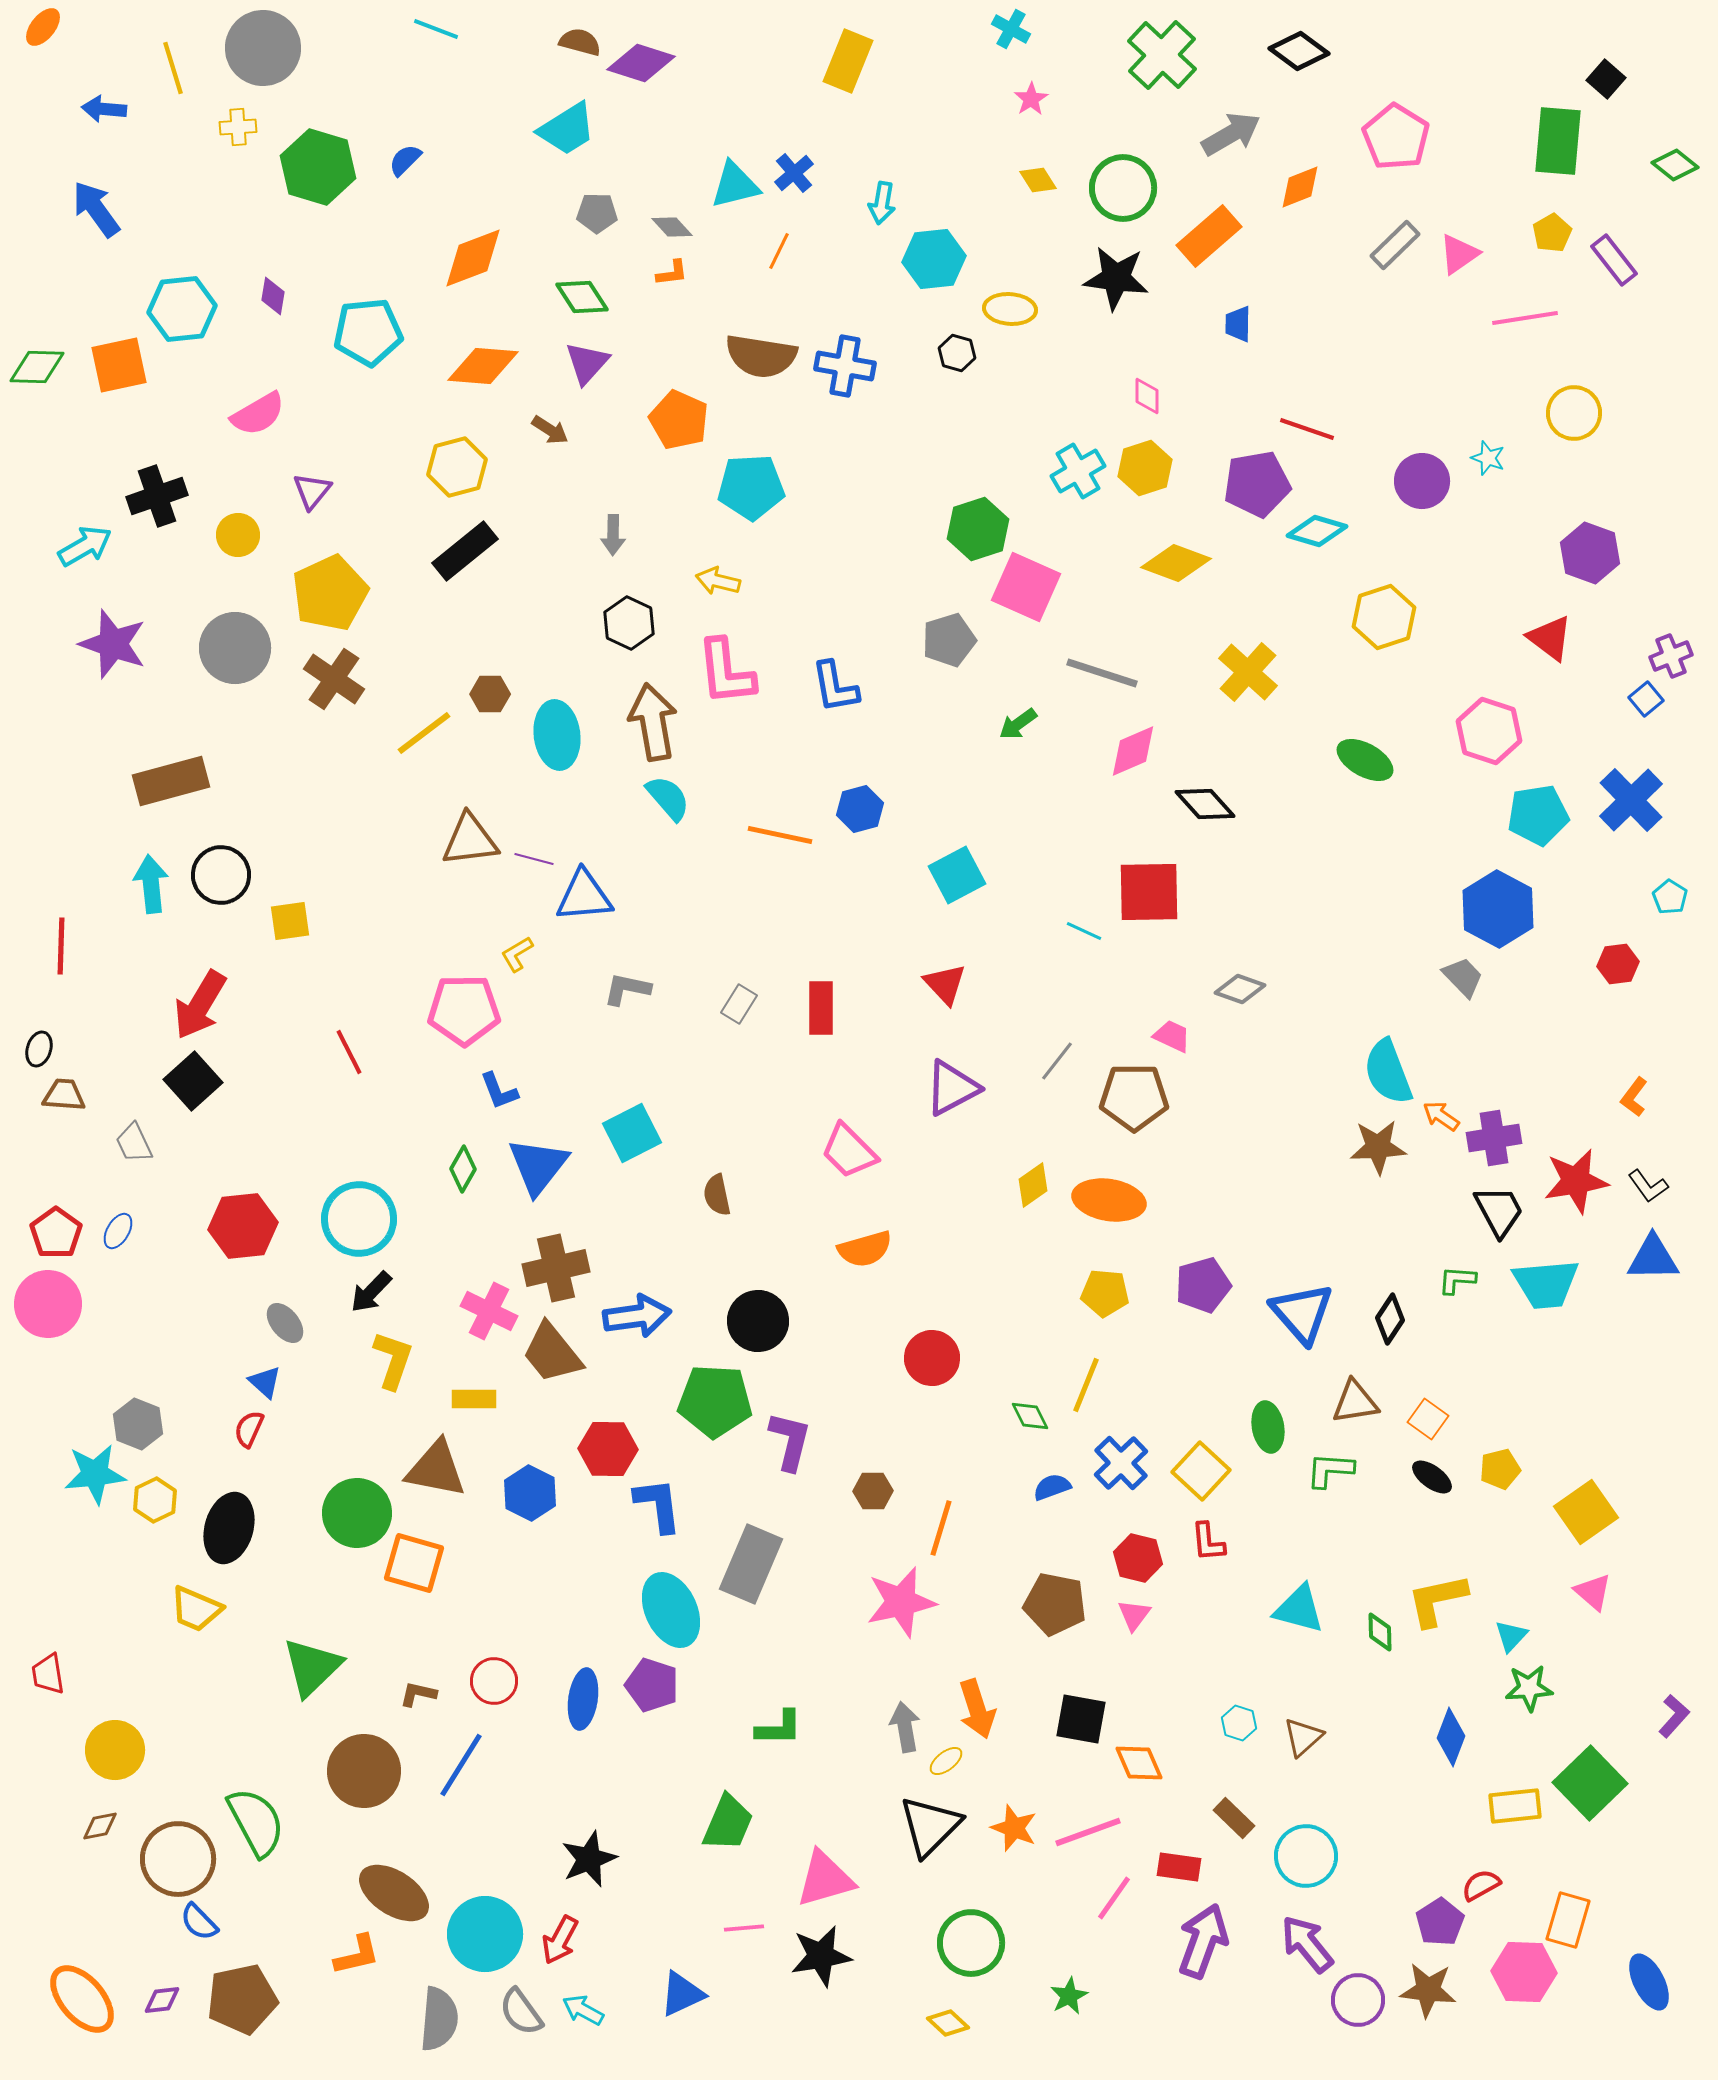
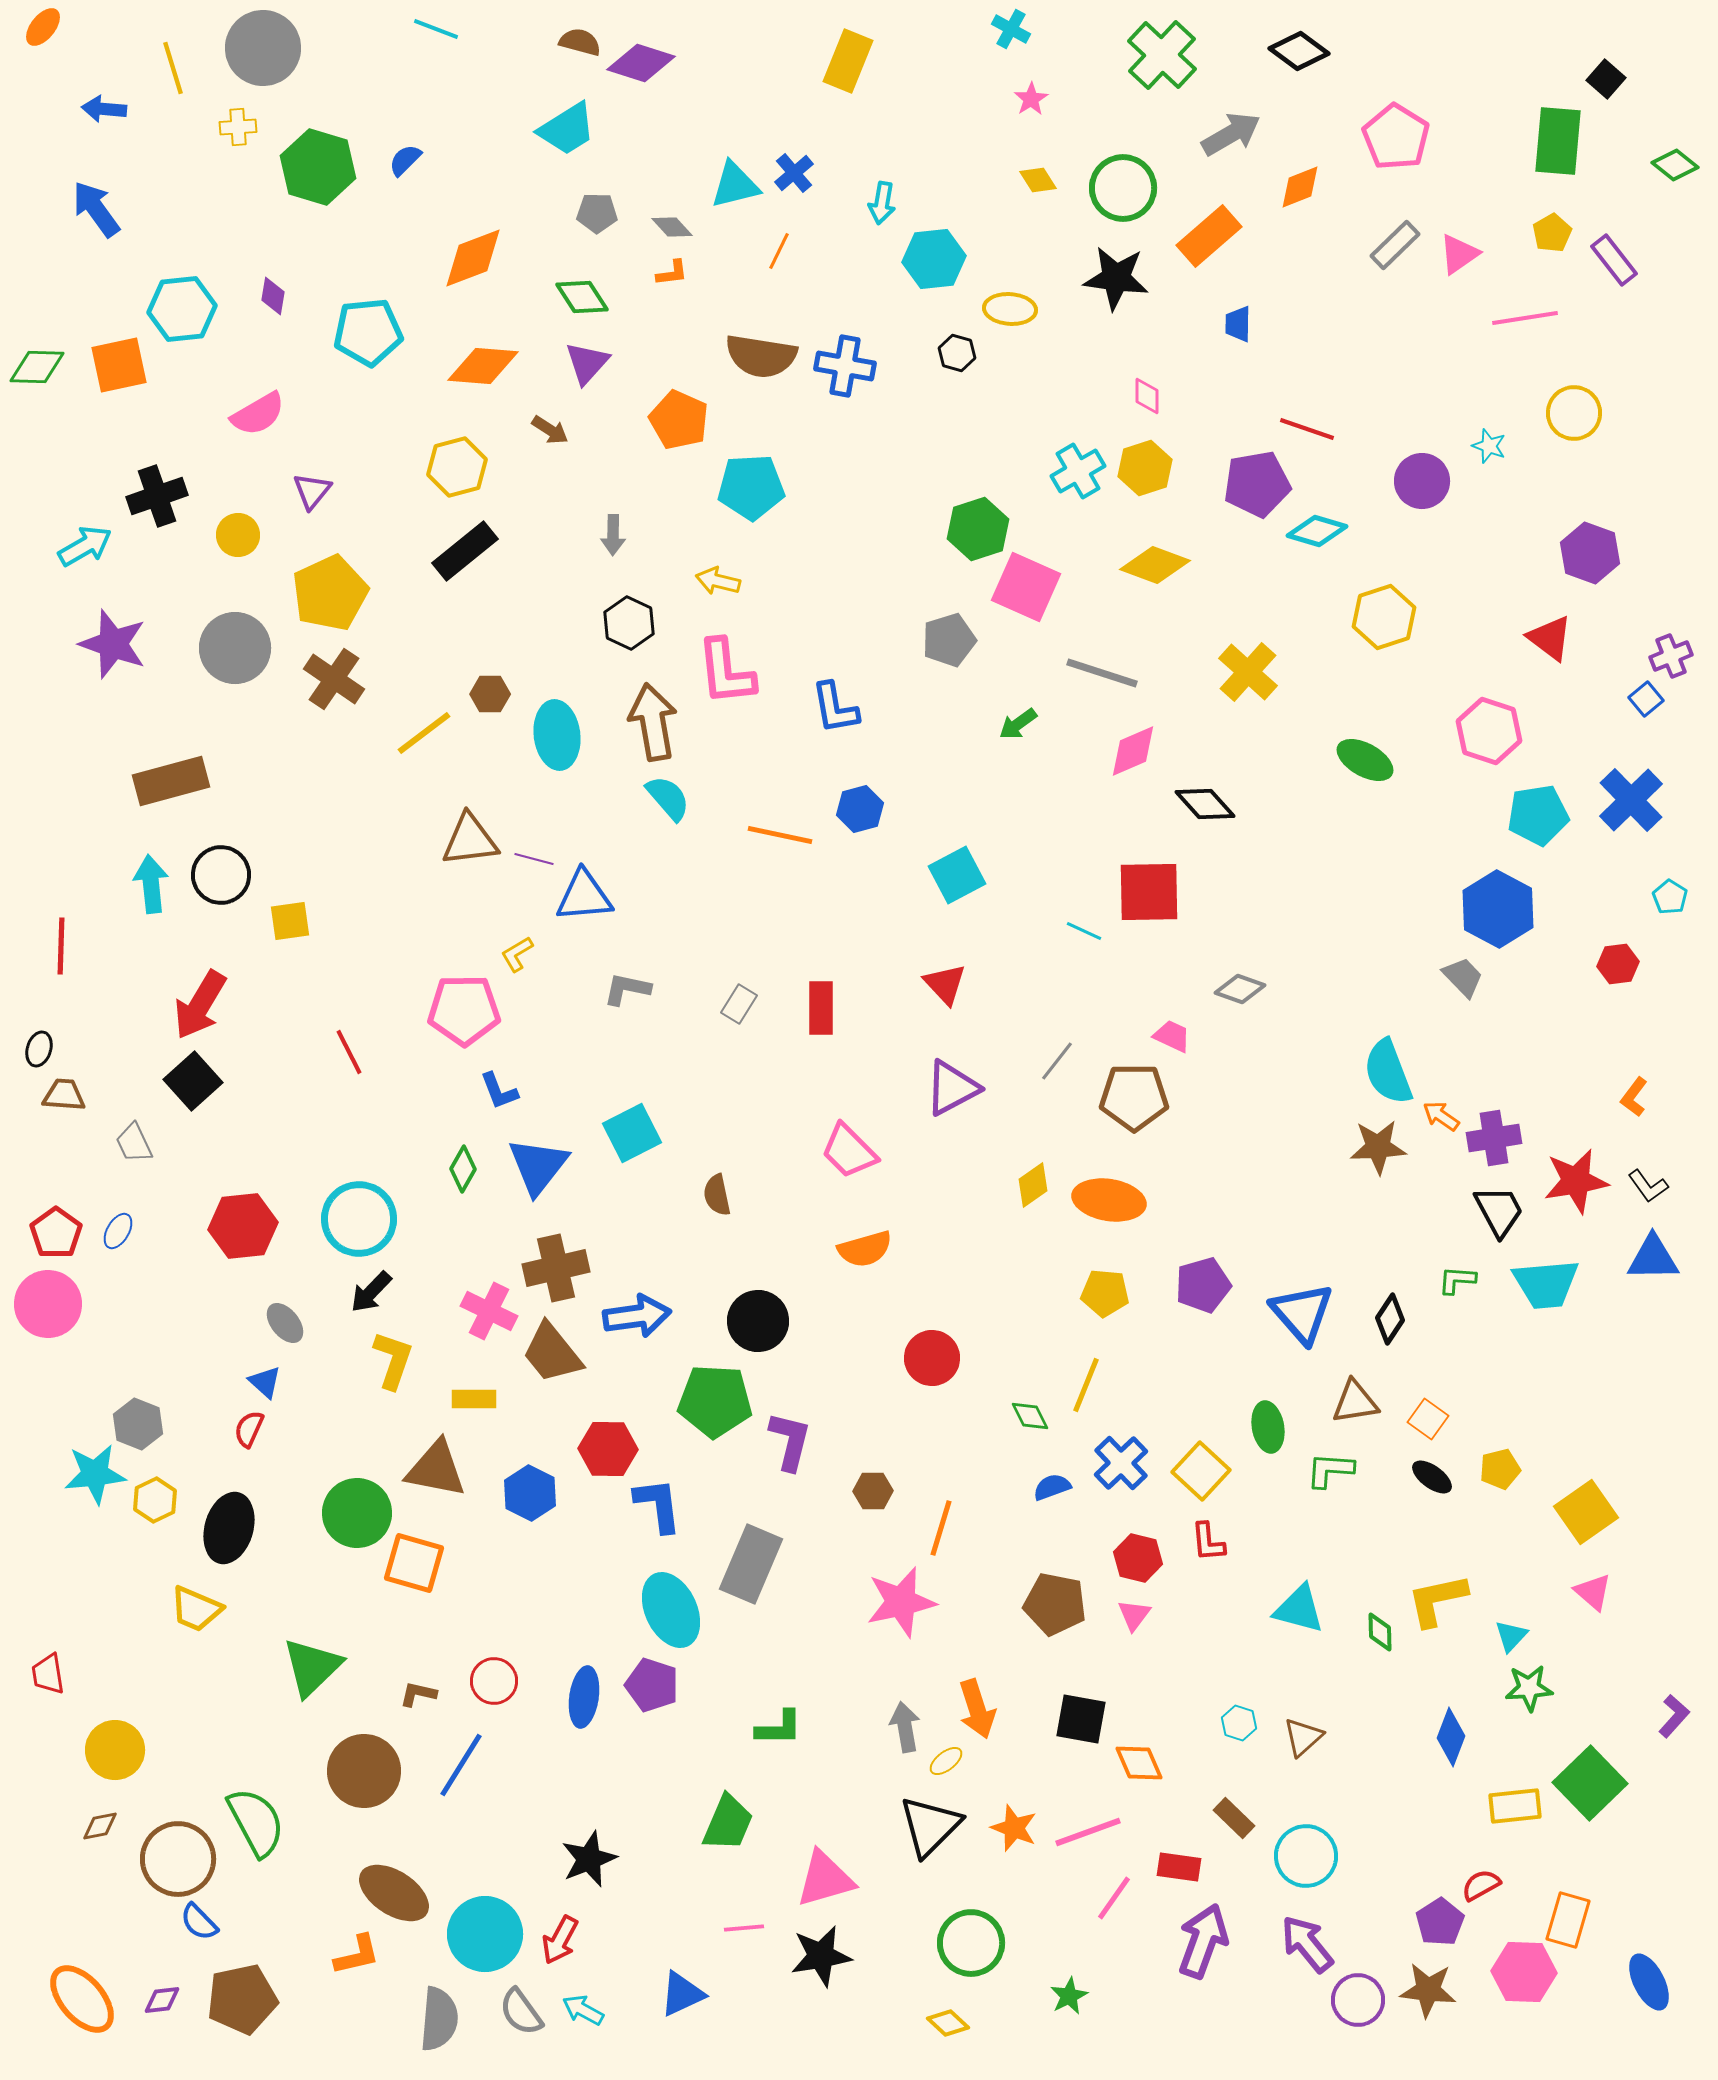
cyan star at (1488, 458): moved 1 px right, 12 px up
yellow diamond at (1176, 563): moved 21 px left, 2 px down
blue L-shape at (835, 687): moved 21 px down
blue ellipse at (583, 1699): moved 1 px right, 2 px up
